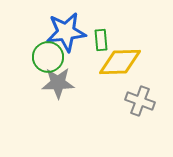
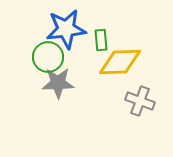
blue star: moved 3 px up
